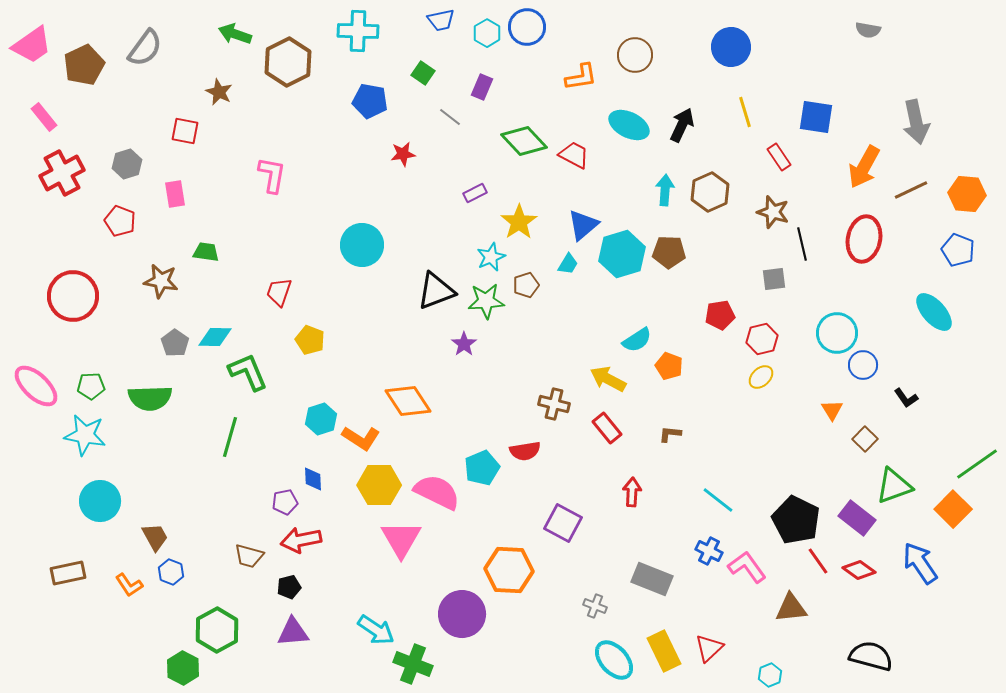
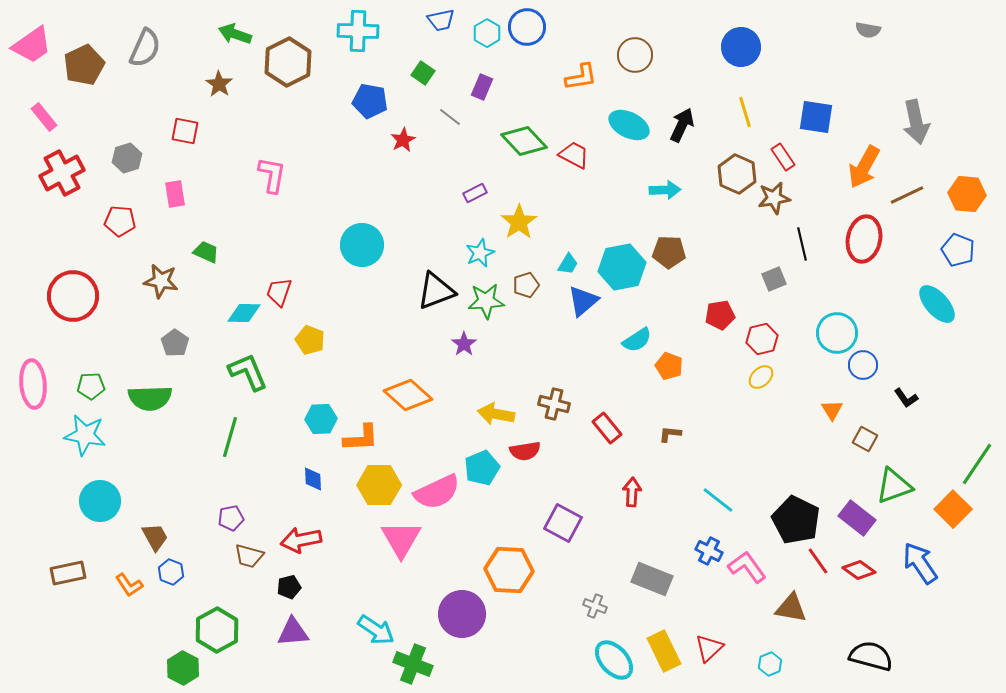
blue circle at (731, 47): moved 10 px right
gray semicircle at (145, 48): rotated 12 degrees counterclockwise
brown star at (219, 92): moved 8 px up; rotated 8 degrees clockwise
red star at (403, 154): moved 14 px up; rotated 20 degrees counterclockwise
red rectangle at (779, 157): moved 4 px right
gray hexagon at (127, 164): moved 6 px up
cyan arrow at (665, 190): rotated 84 degrees clockwise
brown line at (911, 190): moved 4 px left, 5 px down
brown hexagon at (710, 192): moved 27 px right, 18 px up; rotated 12 degrees counterclockwise
brown star at (773, 212): moved 1 px right, 14 px up; rotated 28 degrees counterclockwise
red pentagon at (120, 221): rotated 16 degrees counterclockwise
blue triangle at (583, 225): moved 76 px down
green trapezoid at (206, 252): rotated 16 degrees clockwise
cyan hexagon at (622, 254): moved 13 px down; rotated 6 degrees clockwise
cyan star at (491, 257): moved 11 px left, 4 px up
gray square at (774, 279): rotated 15 degrees counterclockwise
cyan ellipse at (934, 312): moved 3 px right, 8 px up
cyan diamond at (215, 337): moved 29 px right, 24 px up
yellow arrow at (608, 379): moved 112 px left, 35 px down; rotated 18 degrees counterclockwise
pink ellipse at (36, 386): moved 3 px left, 2 px up; rotated 42 degrees clockwise
orange diamond at (408, 401): moved 6 px up; rotated 15 degrees counterclockwise
cyan hexagon at (321, 419): rotated 16 degrees clockwise
orange L-shape at (361, 438): rotated 36 degrees counterclockwise
brown square at (865, 439): rotated 15 degrees counterclockwise
green line at (977, 464): rotated 21 degrees counterclockwise
pink semicircle at (437, 492): rotated 129 degrees clockwise
purple pentagon at (285, 502): moved 54 px left, 16 px down
brown triangle at (791, 608): rotated 16 degrees clockwise
cyan hexagon at (770, 675): moved 11 px up
